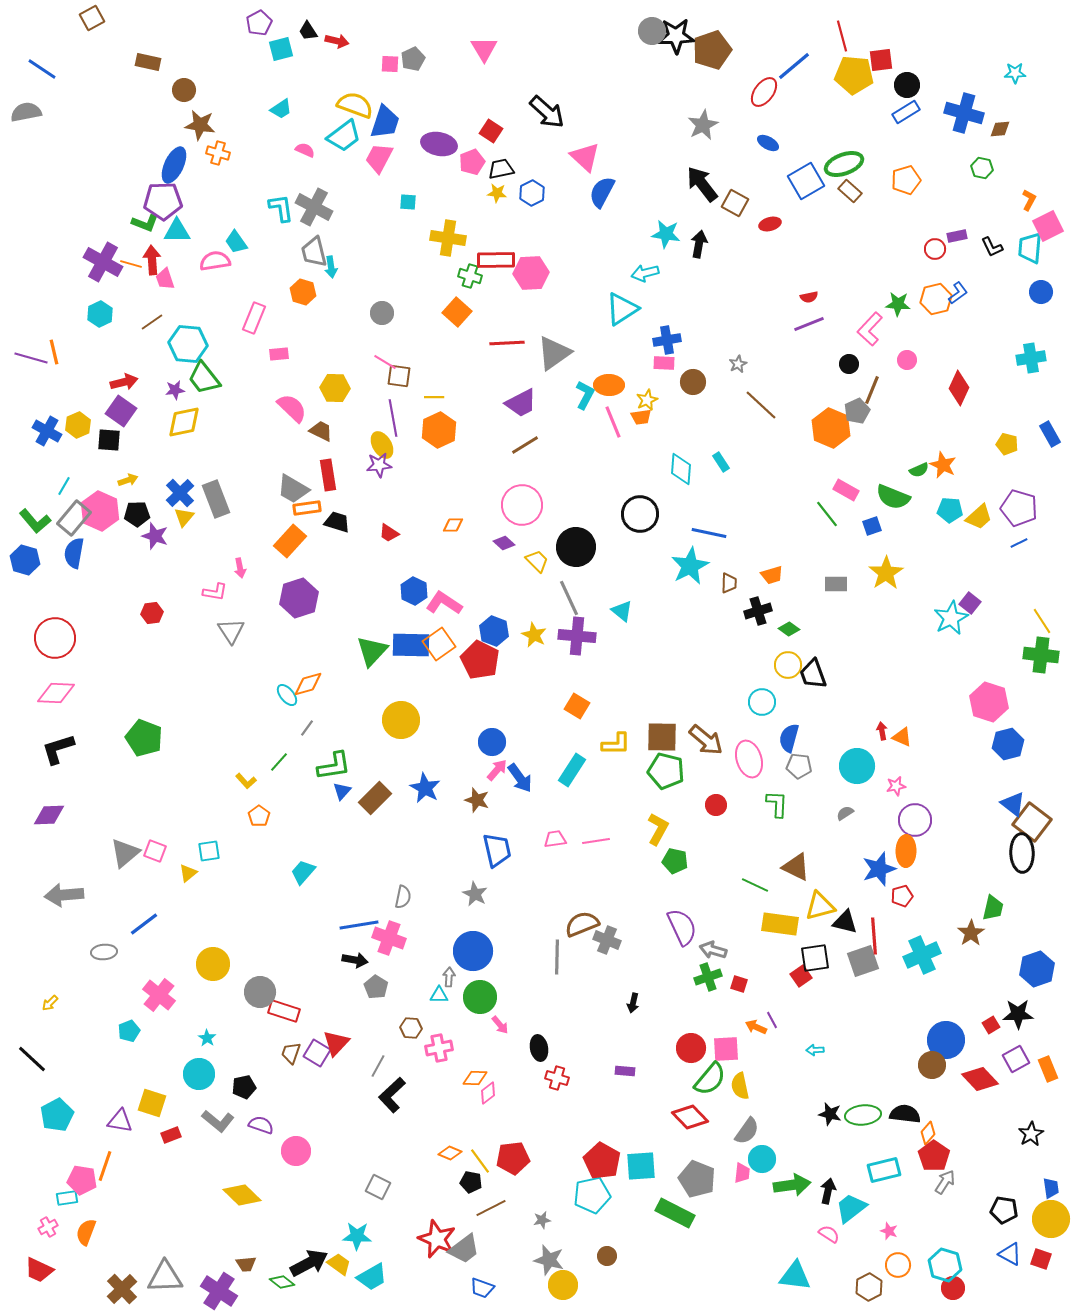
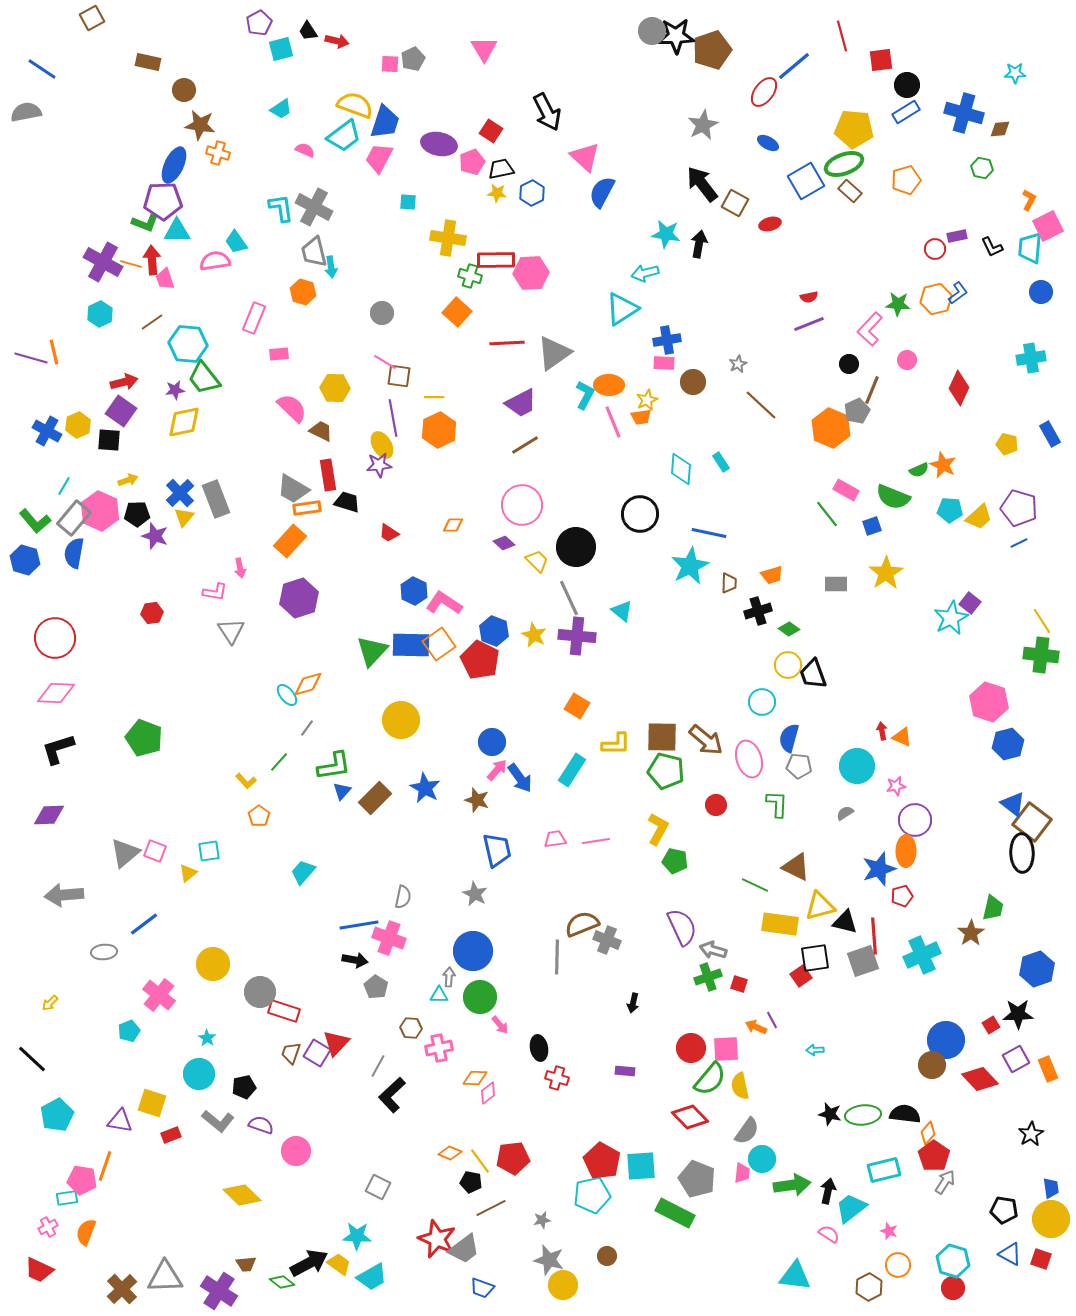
yellow pentagon at (854, 75): moved 54 px down
black arrow at (547, 112): rotated 21 degrees clockwise
black trapezoid at (337, 522): moved 10 px right, 20 px up
cyan hexagon at (945, 1265): moved 8 px right, 4 px up
